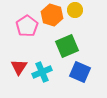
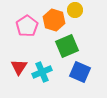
orange hexagon: moved 2 px right, 5 px down
